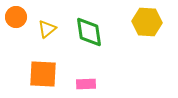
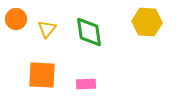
orange circle: moved 2 px down
yellow triangle: rotated 12 degrees counterclockwise
orange square: moved 1 px left, 1 px down
